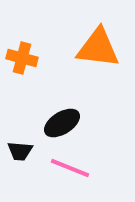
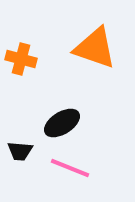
orange triangle: moved 3 px left; rotated 12 degrees clockwise
orange cross: moved 1 px left, 1 px down
